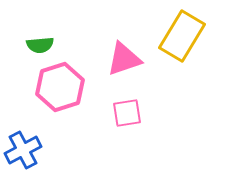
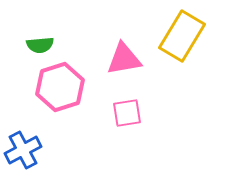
pink triangle: rotated 9 degrees clockwise
